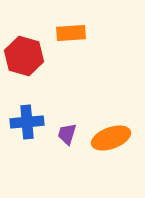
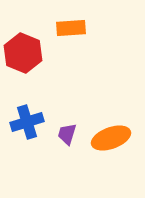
orange rectangle: moved 5 px up
red hexagon: moved 1 px left, 3 px up; rotated 6 degrees clockwise
blue cross: rotated 12 degrees counterclockwise
